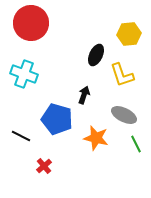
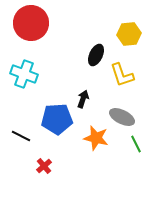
black arrow: moved 1 px left, 4 px down
gray ellipse: moved 2 px left, 2 px down
blue pentagon: rotated 20 degrees counterclockwise
